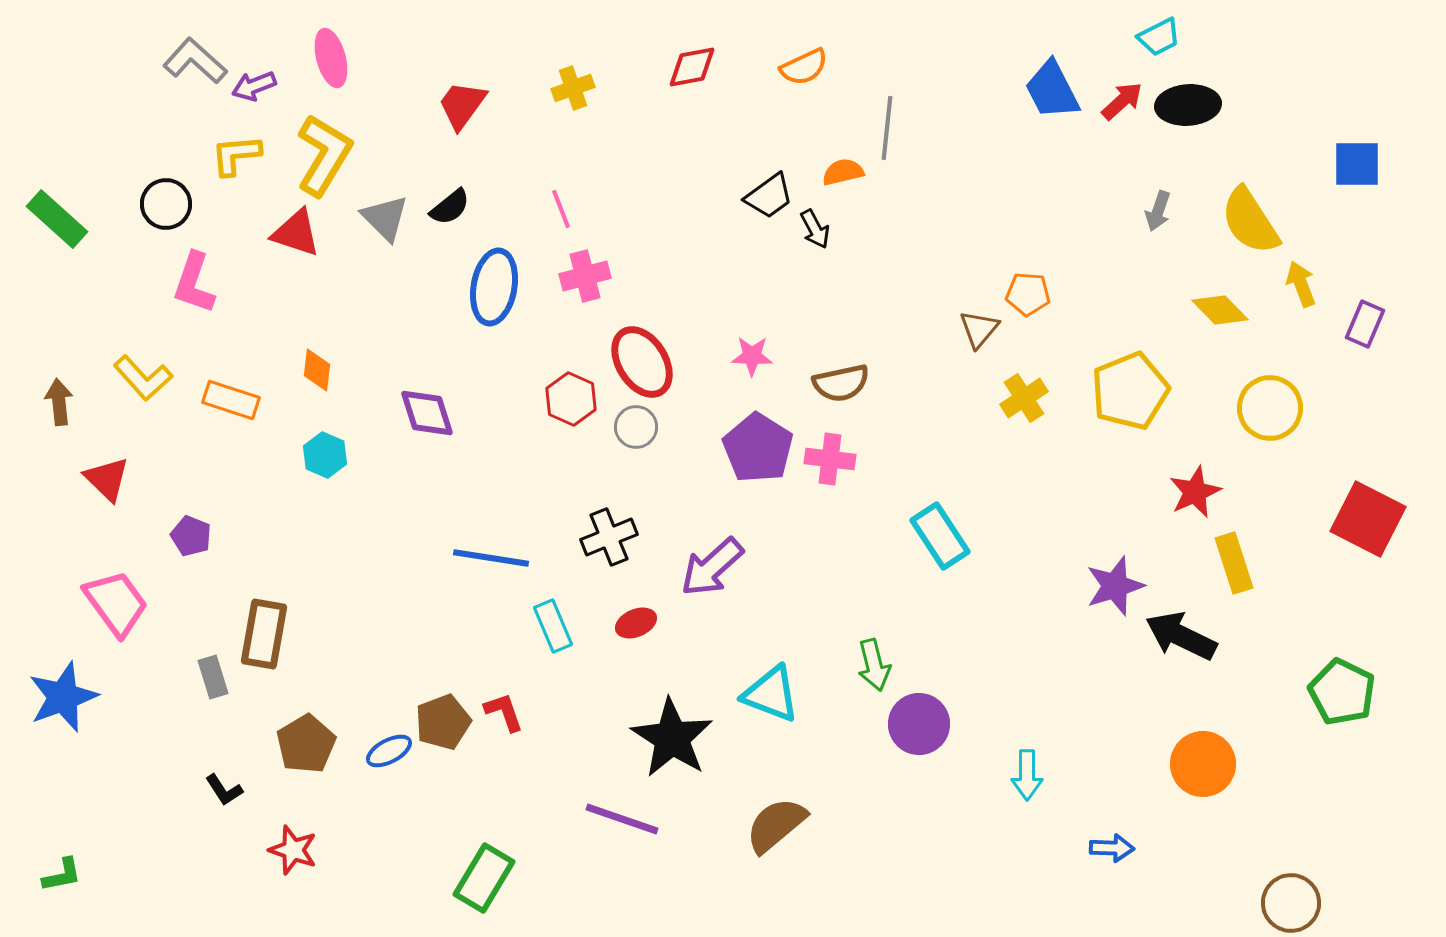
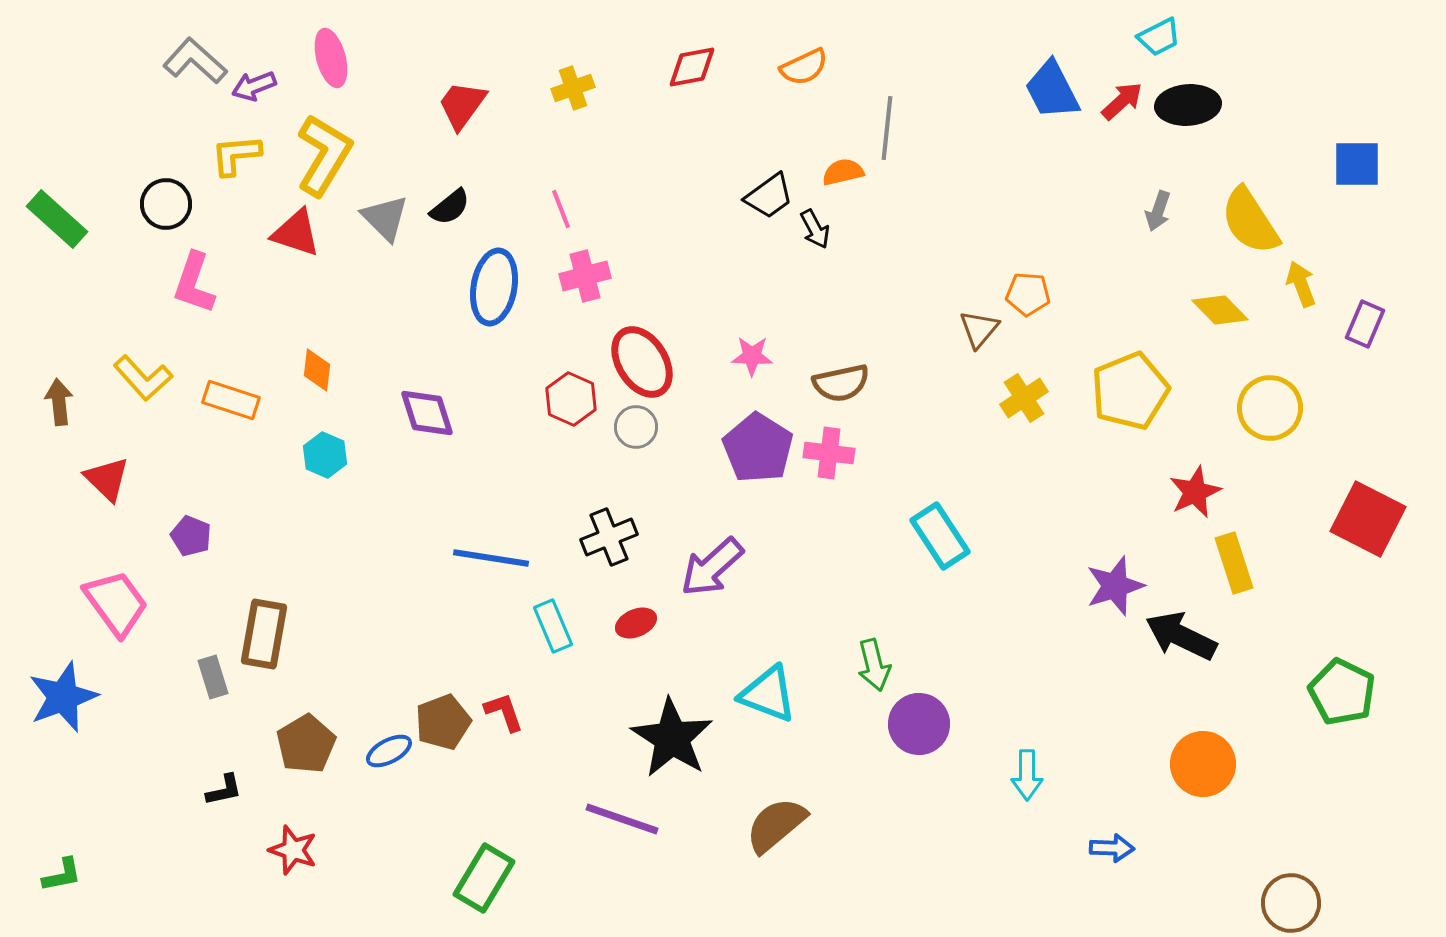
pink cross at (830, 459): moved 1 px left, 6 px up
cyan triangle at (771, 694): moved 3 px left
black L-shape at (224, 790): rotated 69 degrees counterclockwise
